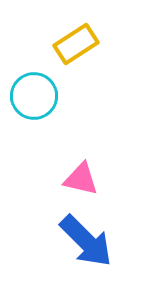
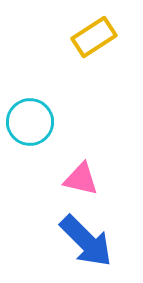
yellow rectangle: moved 18 px right, 7 px up
cyan circle: moved 4 px left, 26 px down
